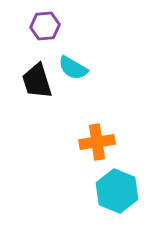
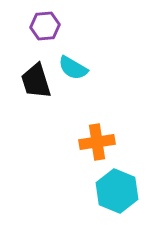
black trapezoid: moved 1 px left
